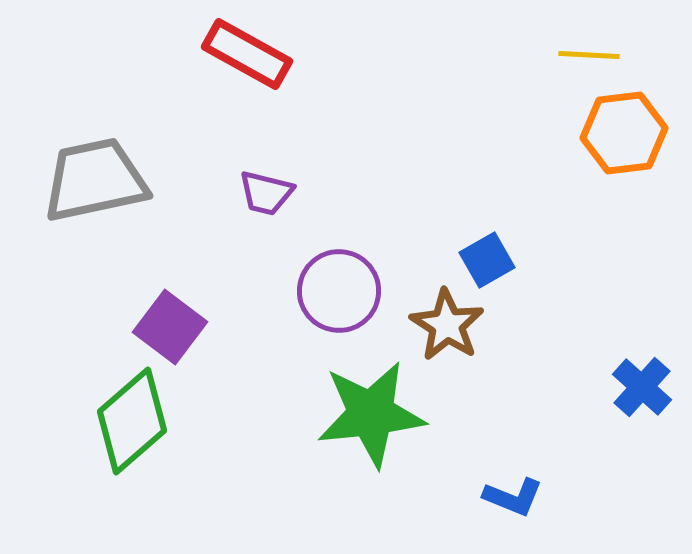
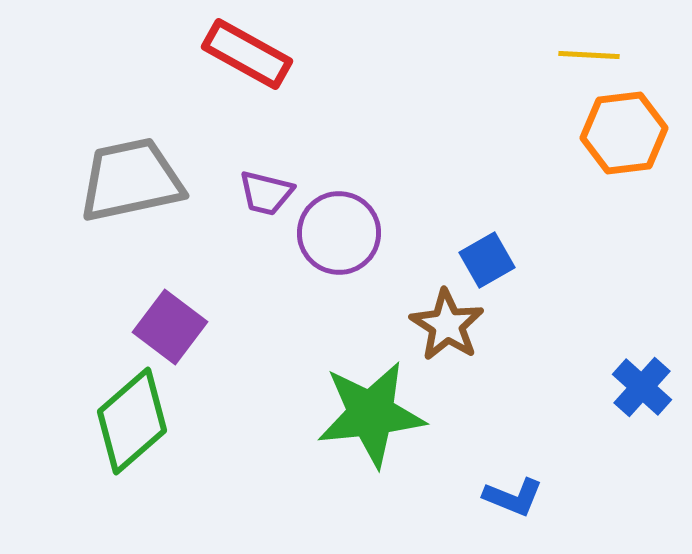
gray trapezoid: moved 36 px right
purple circle: moved 58 px up
